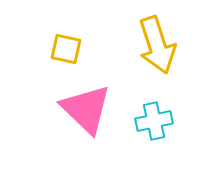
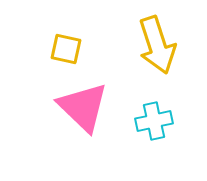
pink triangle: moved 3 px left, 2 px up
